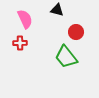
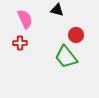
red circle: moved 3 px down
